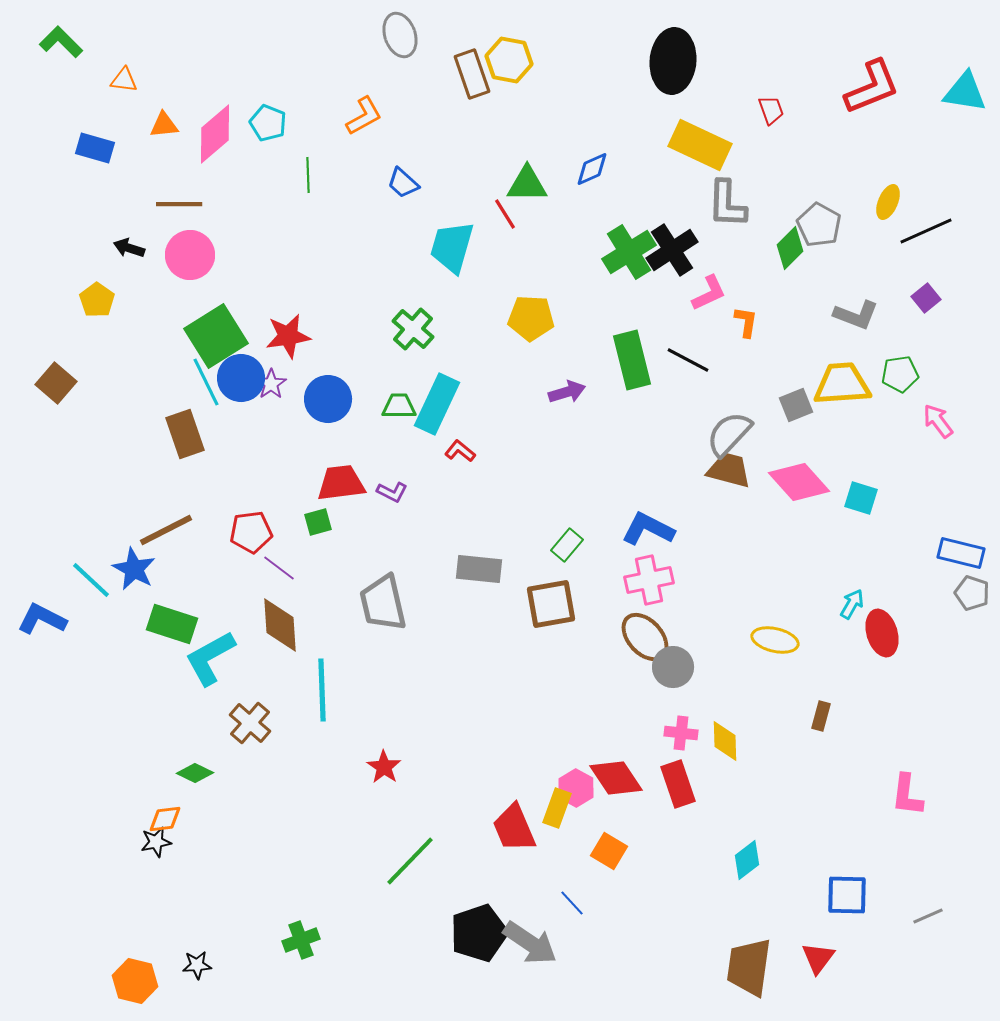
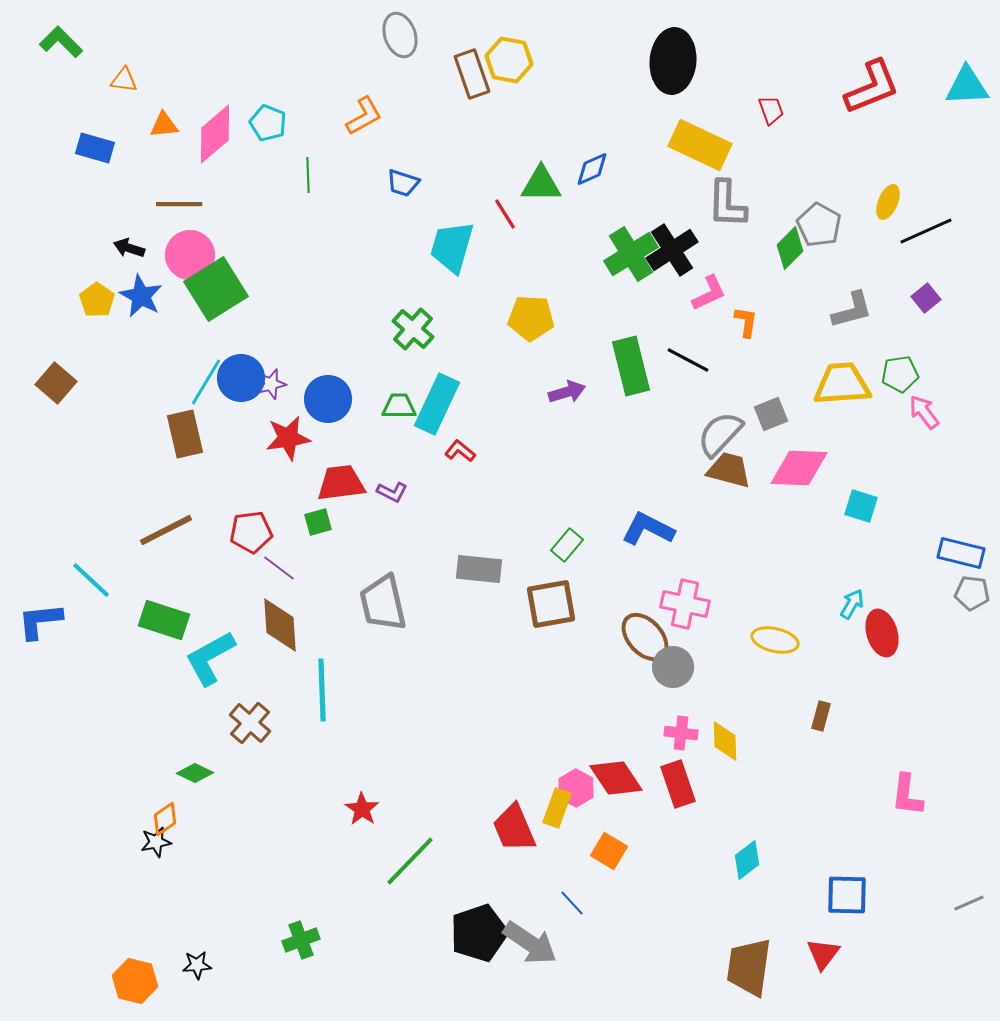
cyan triangle at (965, 92): moved 2 px right, 6 px up; rotated 12 degrees counterclockwise
blue trapezoid at (403, 183): rotated 24 degrees counterclockwise
green triangle at (527, 184): moved 14 px right
green cross at (629, 252): moved 2 px right, 2 px down
gray L-shape at (856, 315): moved 4 px left, 5 px up; rotated 36 degrees counterclockwise
green square at (216, 336): moved 47 px up
red star at (288, 336): moved 102 px down
green rectangle at (632, 360): moved 1 px left, 6 px down
cyan line at (206, 382): rotated 57 degrees clockwise
purple star at (271, 384): rotated 20 degrees clockwise
gray square at (796, 405): moved 25 px left, 9 px down
pink arrow at (938, 421): moved 14 px left, 9 px up
brown rectangle at (185, 434): rotated 6 degrees clockwise
gray semicircle at (729, 434): moved 9 px left
pink diamond at (799, 482): moved 14 px up; rotated 46 degrees counterclockwise
cyan square at (861, 498): moved 8 px down
blue star at (134, 569): moved 7 px right, 273 px up
pink cross at (649, 580): moved 36 px right, 24 px down; rotated 24 degrees clockwise
gray pentagon at (972, 593): rotated 12 degrees counterclockwise
blue L-shape at (42, 619): moved 2 px left, 2 px down; rotated 33 degrees counterclockwise
green rectangle at (172, 624): moved 8 px left, 4 px up
red star at (384, 767): moved 22 px left, 42 px down
orange diamond at (165, 819): rotated 28 degrees counterclockwise
gray line at (928, 916): moved 41 px right, 13 px up
red triangle at (818, 958): moved 5 px right, 4 px up
